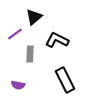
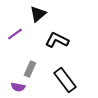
black triangle: moved 4 px right, 3 px up
gray rectangle: moved 15 px down; rotated 21 degrees clockwise
black rectangle: rotated 10 degrees counterclockwise
purple semicircle: moved 2 px down
